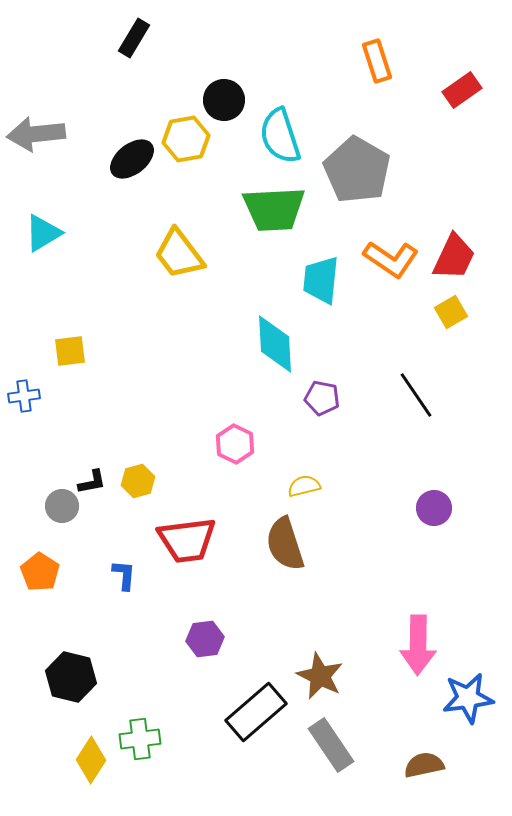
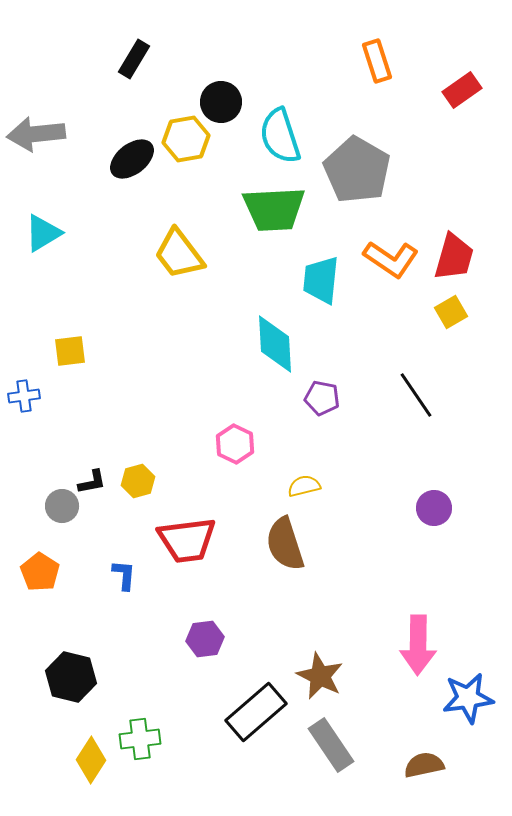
black rectangle at (134, 38): moved 21 px down
black circle at (224, 100): moved 3 px left, 2 px down
red trapezoid at (454, 257): rotated 9 degrees counterclockwise
